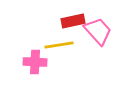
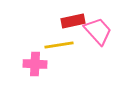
pink cross: moved 2 px down
